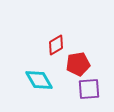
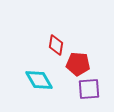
red diamond: rotated 50 degrees counterclockwise
red pentagon: rotated 15 degrees clockwise
